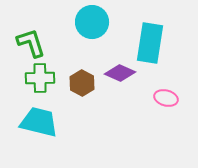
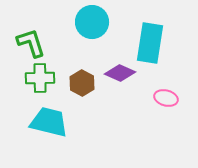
cyan trapezoid: moved 10 px right
